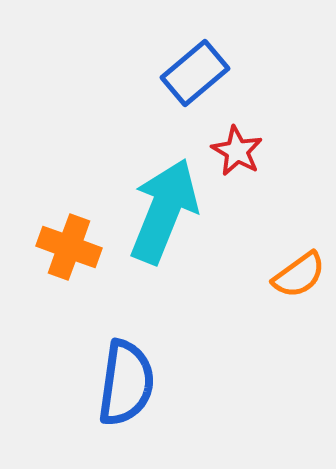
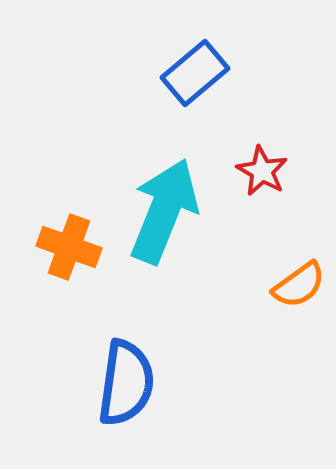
red star: moved 25 px right, 20 px down
orange semicircle: moved 10 px down
